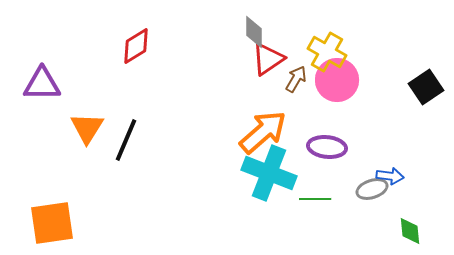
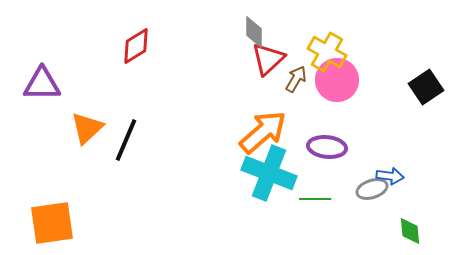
red triangle: rotated 9 degrees counterclockwise
orange triangle: rotated 15 degrees clockwise
